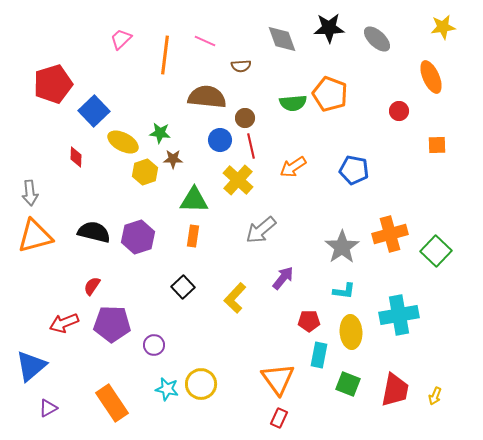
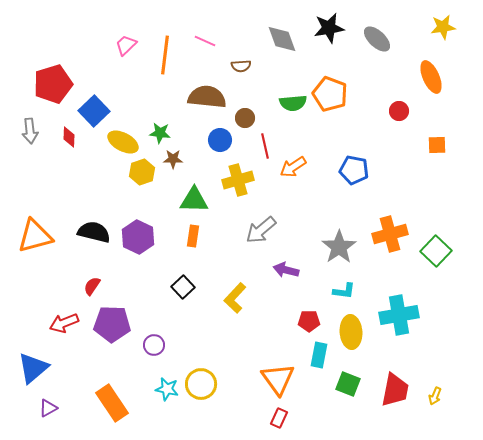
black star at (329, 28): rotated 8 degrees counterclockwise
pink trapezoid at (121, 39): moved 5 px right, 6 px down
red line at (251, 146): moved 14 px right
red diamond at (76, 157): moved 7 px left, 20 px up
yellow hexagon at (145, 172): moved 3 px left
yellow cross at (238, 180): rotated 32 degrees clockwise
gray arrow at (30, 193): moved 62 px up
purple hexagon at (138, 237): rotated 16 degrees counterclockwise
gray star at (342, 247): moved 3 px left
purple arrow at (283, 278): moved 3 px right, 8 px up; rotated 115 degrees counterclockwise
blue triangle at (31, 366): moved 2 px right, 2 px down
